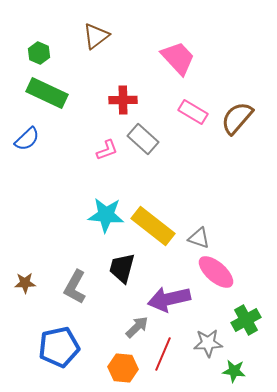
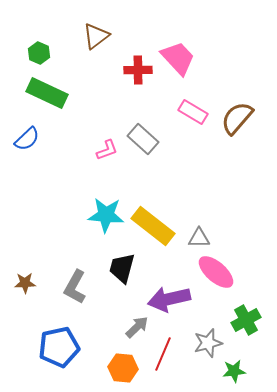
red cross: moved 15 px right, 30 px up
gray triangle: rotated 20 degrees counterclockwise
gray star: rotated 12 degrees counterclockwise
green star: rotated 15 degrees counterclockwise
